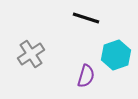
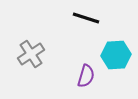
cyan hexagon: rotated 16 degrees clockwise
